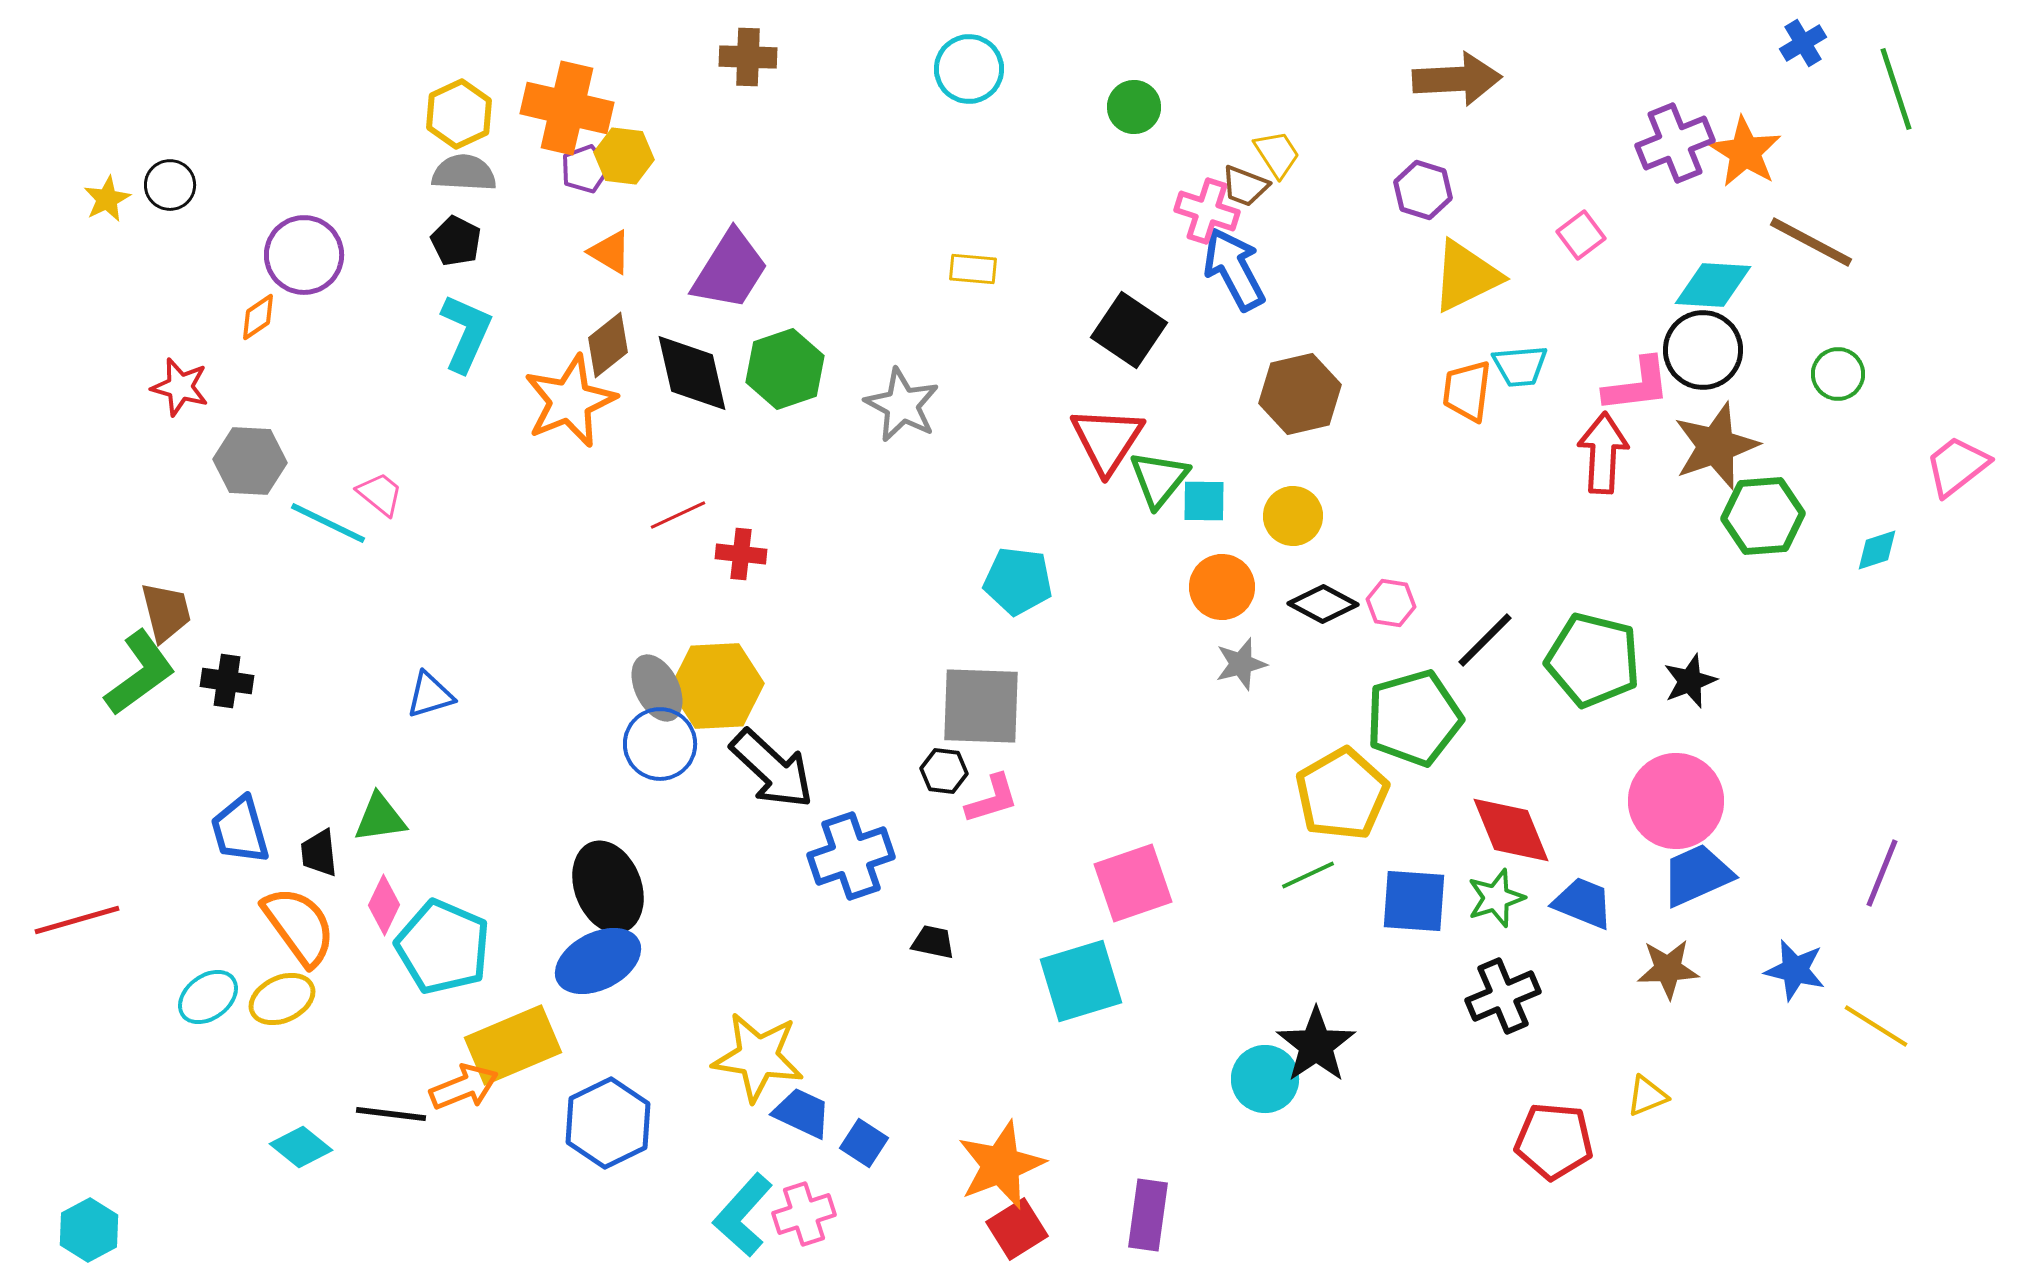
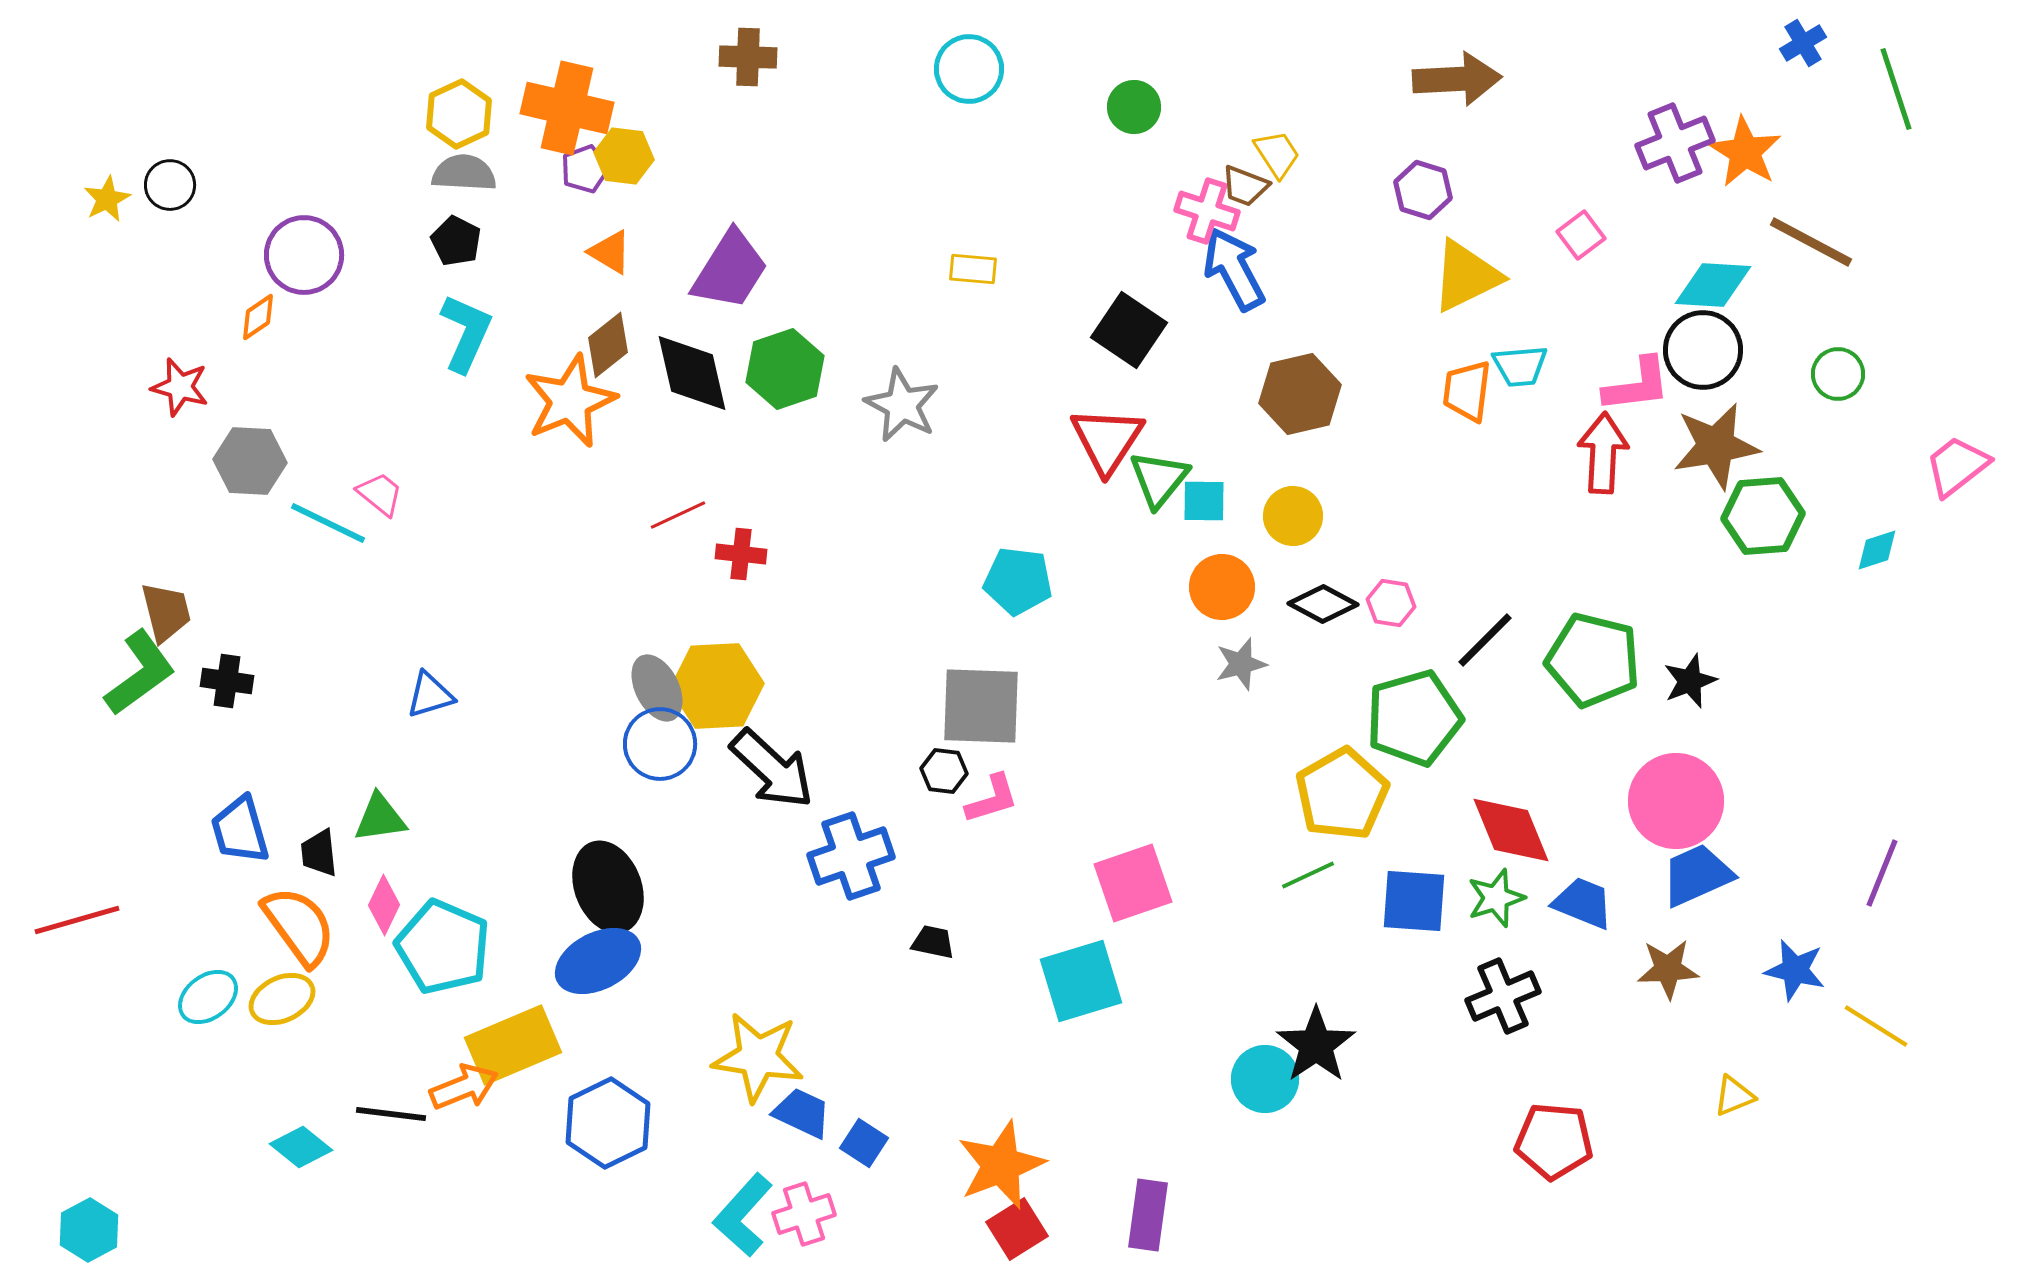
brown star at (1716, 446): rotated 10 degrees clockwise
yellow triangle at (1647, 1096): moved 87 px right
